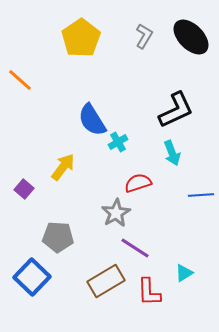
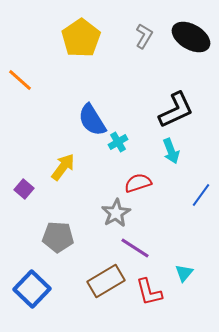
black ellipse: rotated 15 degrees counterclockwise
cyan arrow: moved 1 px left, 2 px up
blue line: rotated 50 degrees counterclockwise
cyan triangle: rotated 18 degrees counterclockwise
blue square: moved 12 px down
red L-shape: rotated 12 degrees counterclockwise
